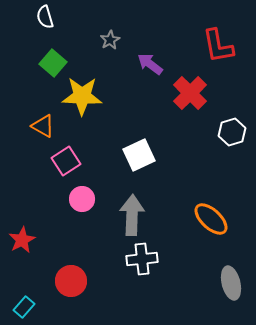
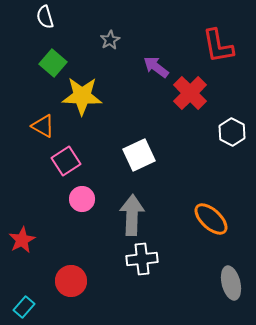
purple arrow: moved 6 px right, 3 px down
white hexagon: rotated 16 degrees counterclockwise
